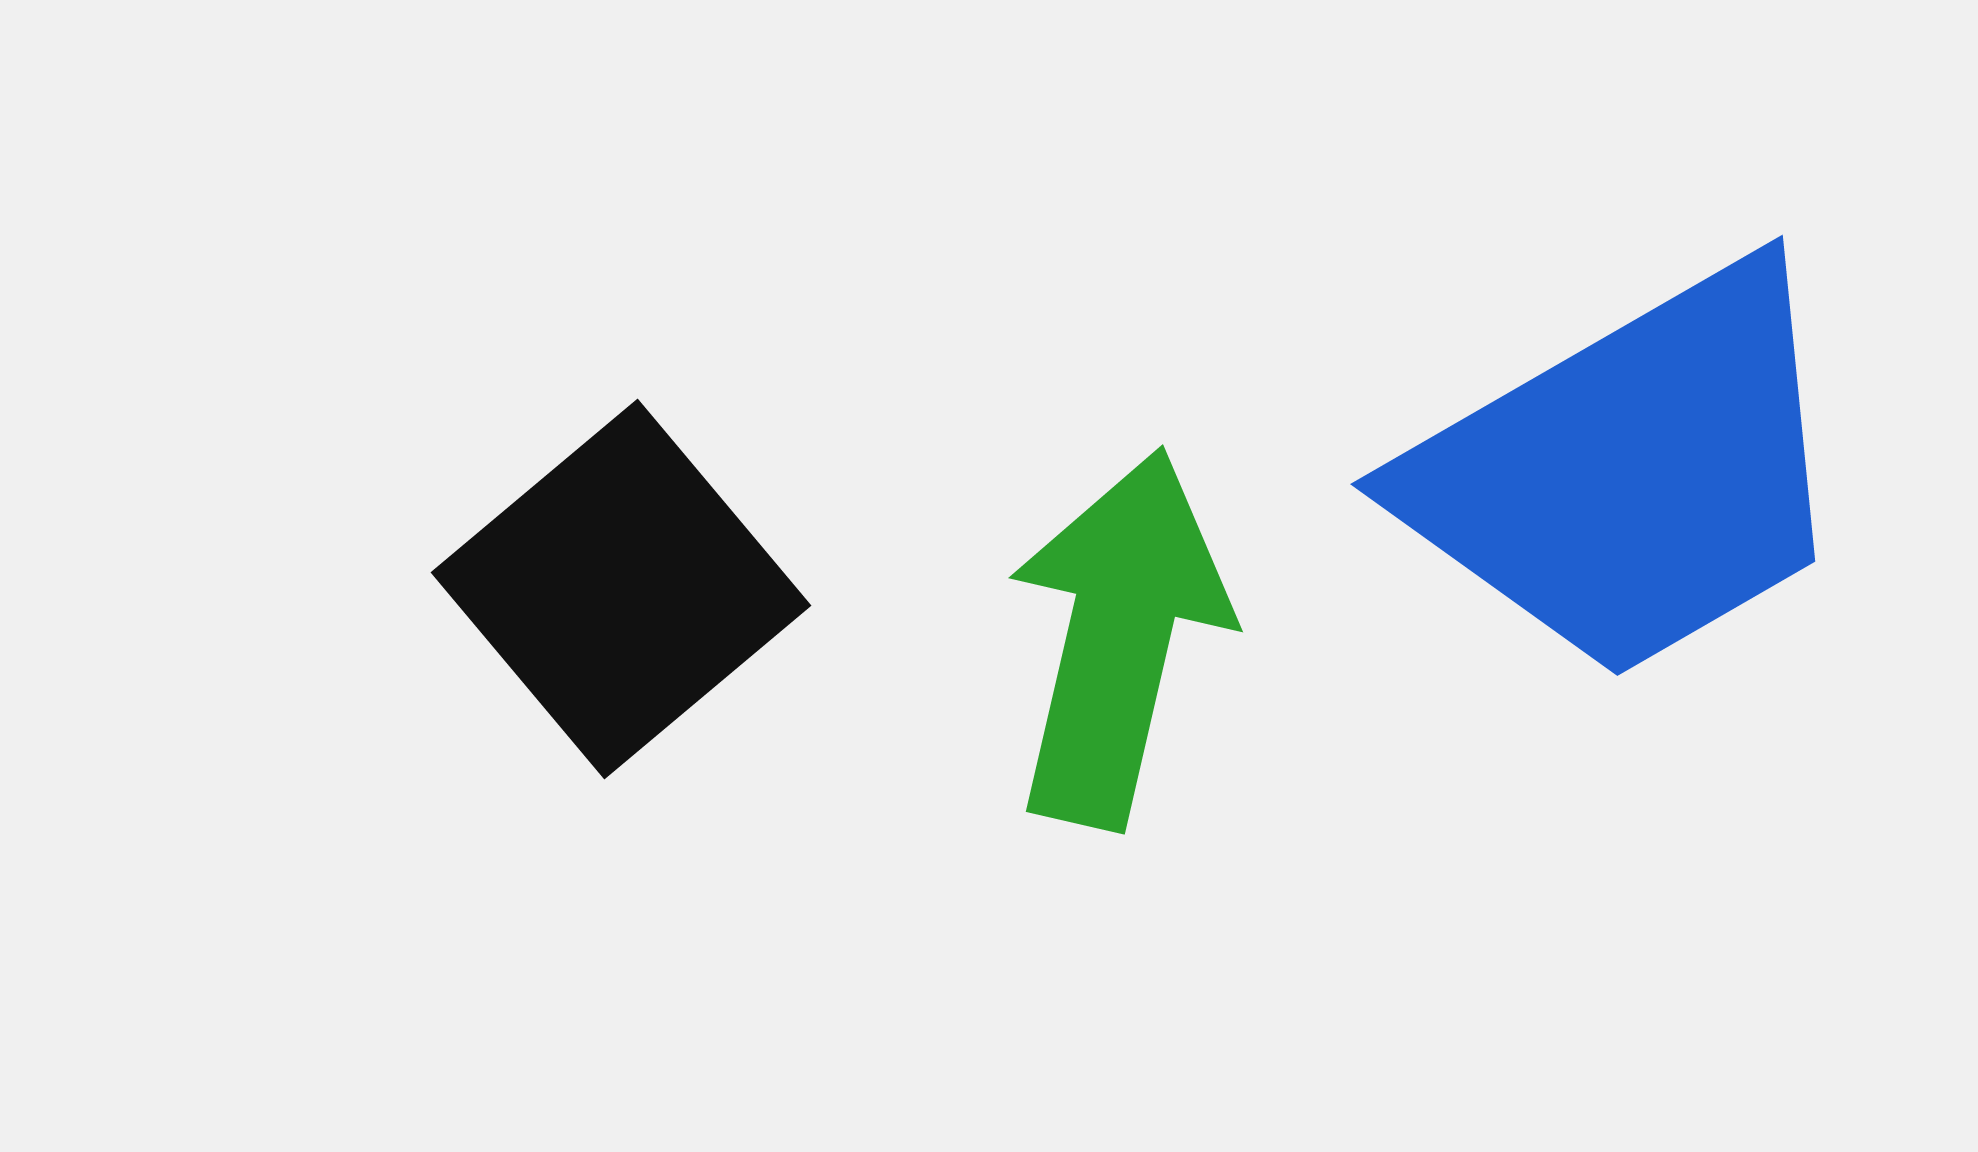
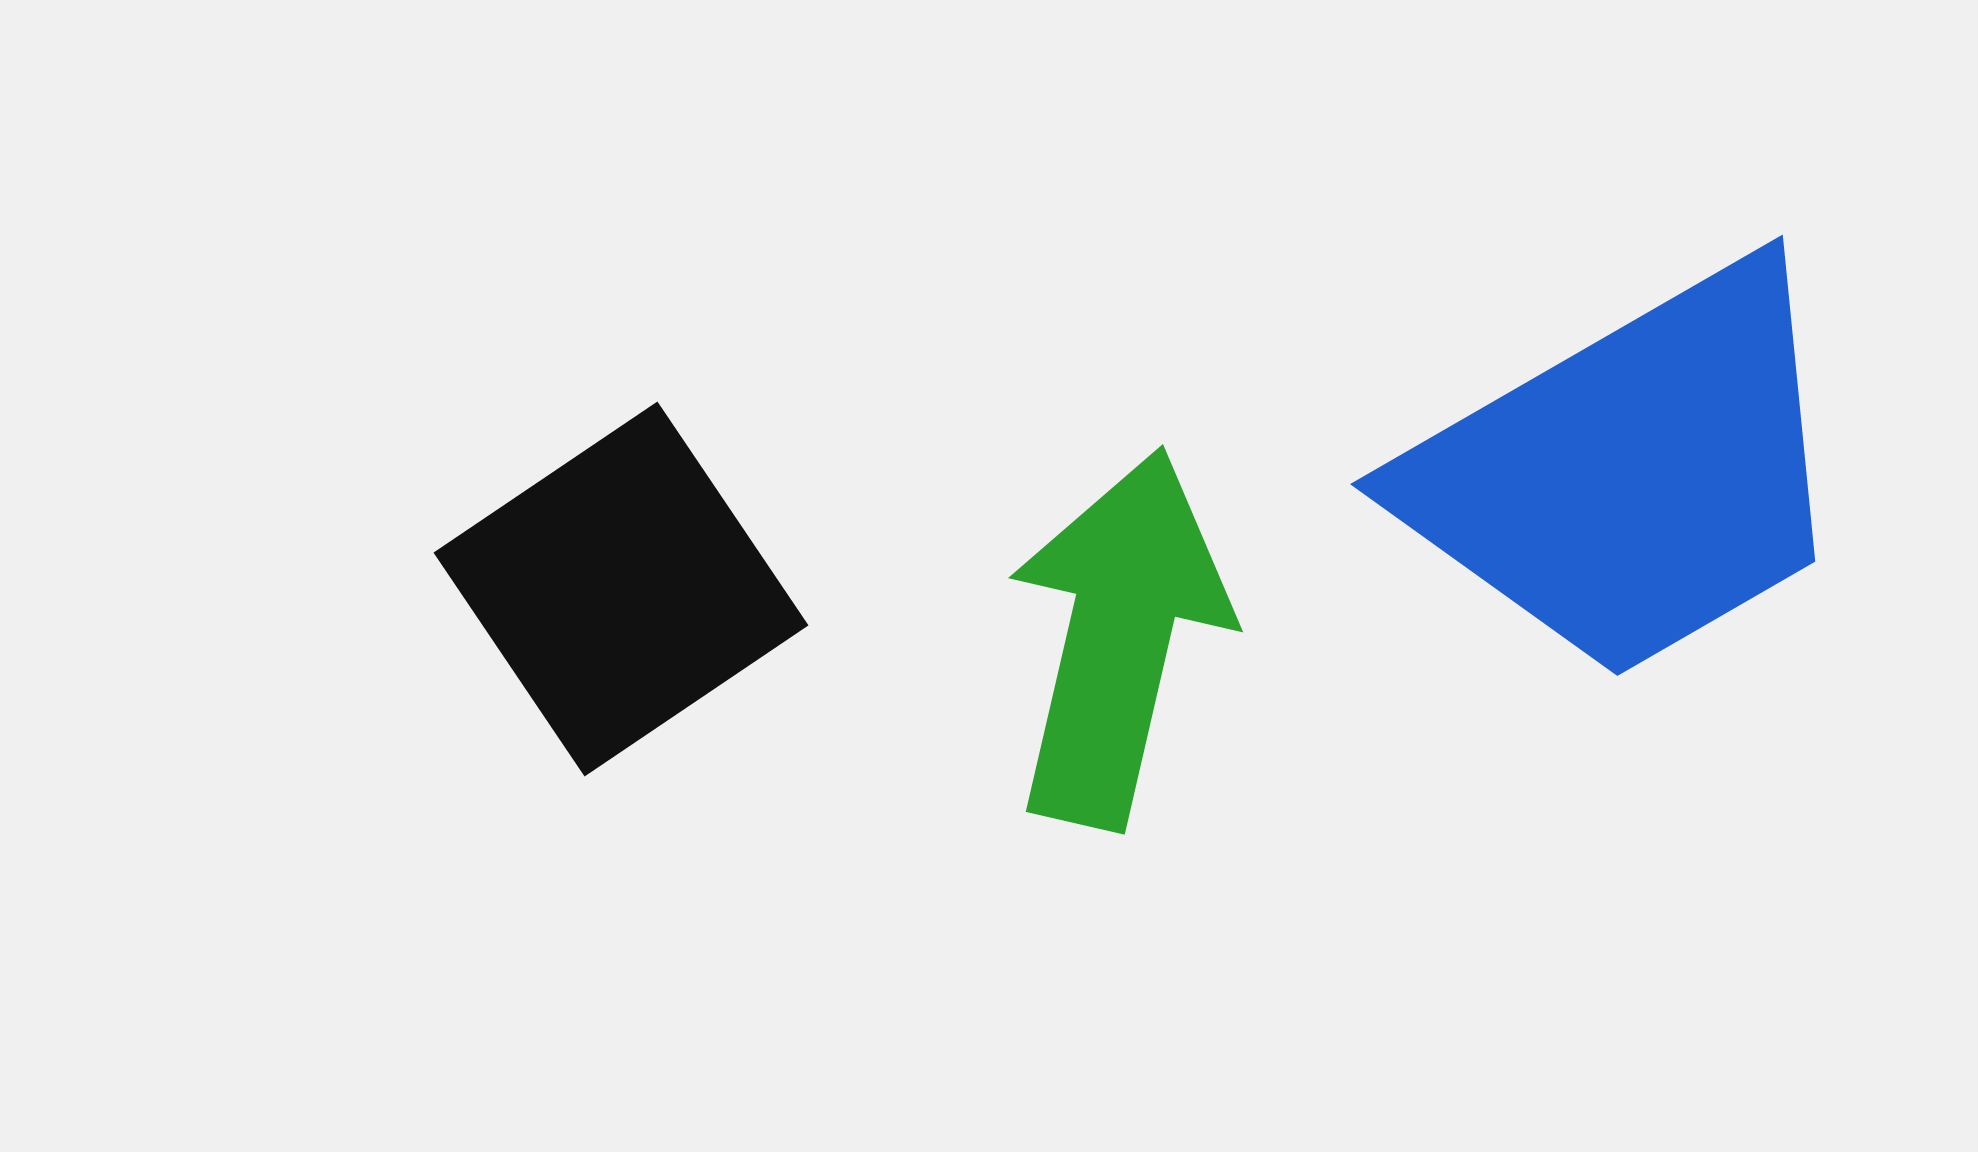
black square: rotated 6 degrees clockwise
